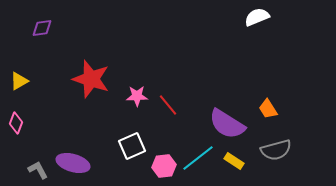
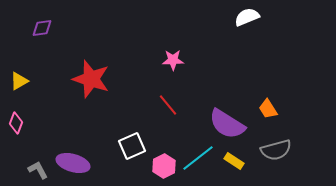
white semicircle: moved 10 px left
pink star: moved 36 px right, 36 px up
pink hexagon: rotated 20 degrees counterclockwise
